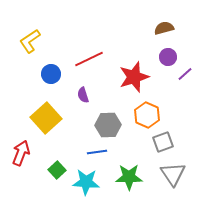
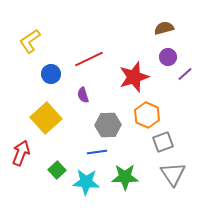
green star: moved 4 px left
